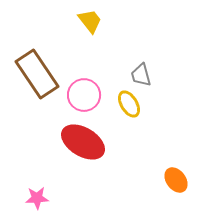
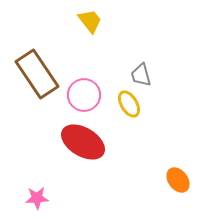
orange ellipse: moved 2 px right
